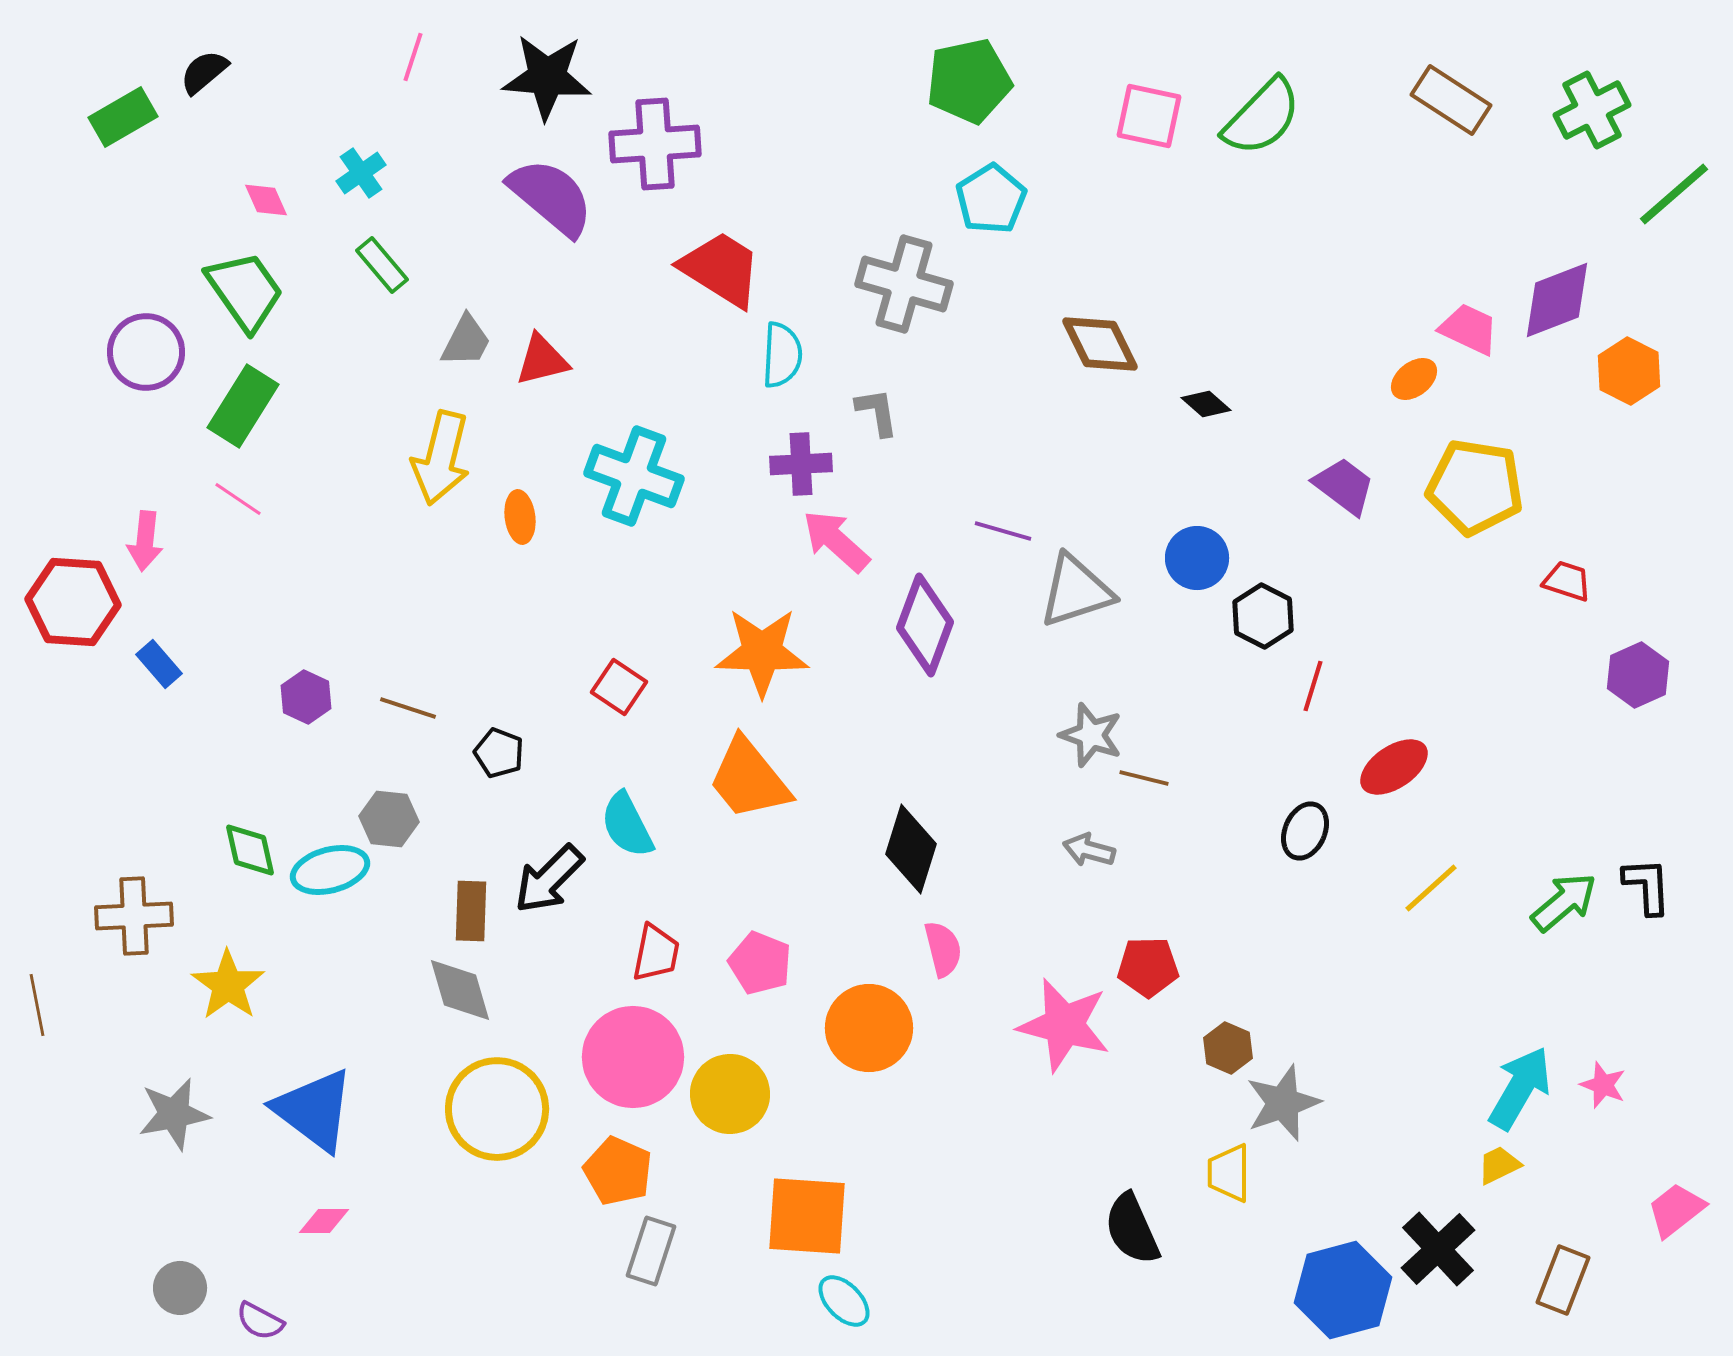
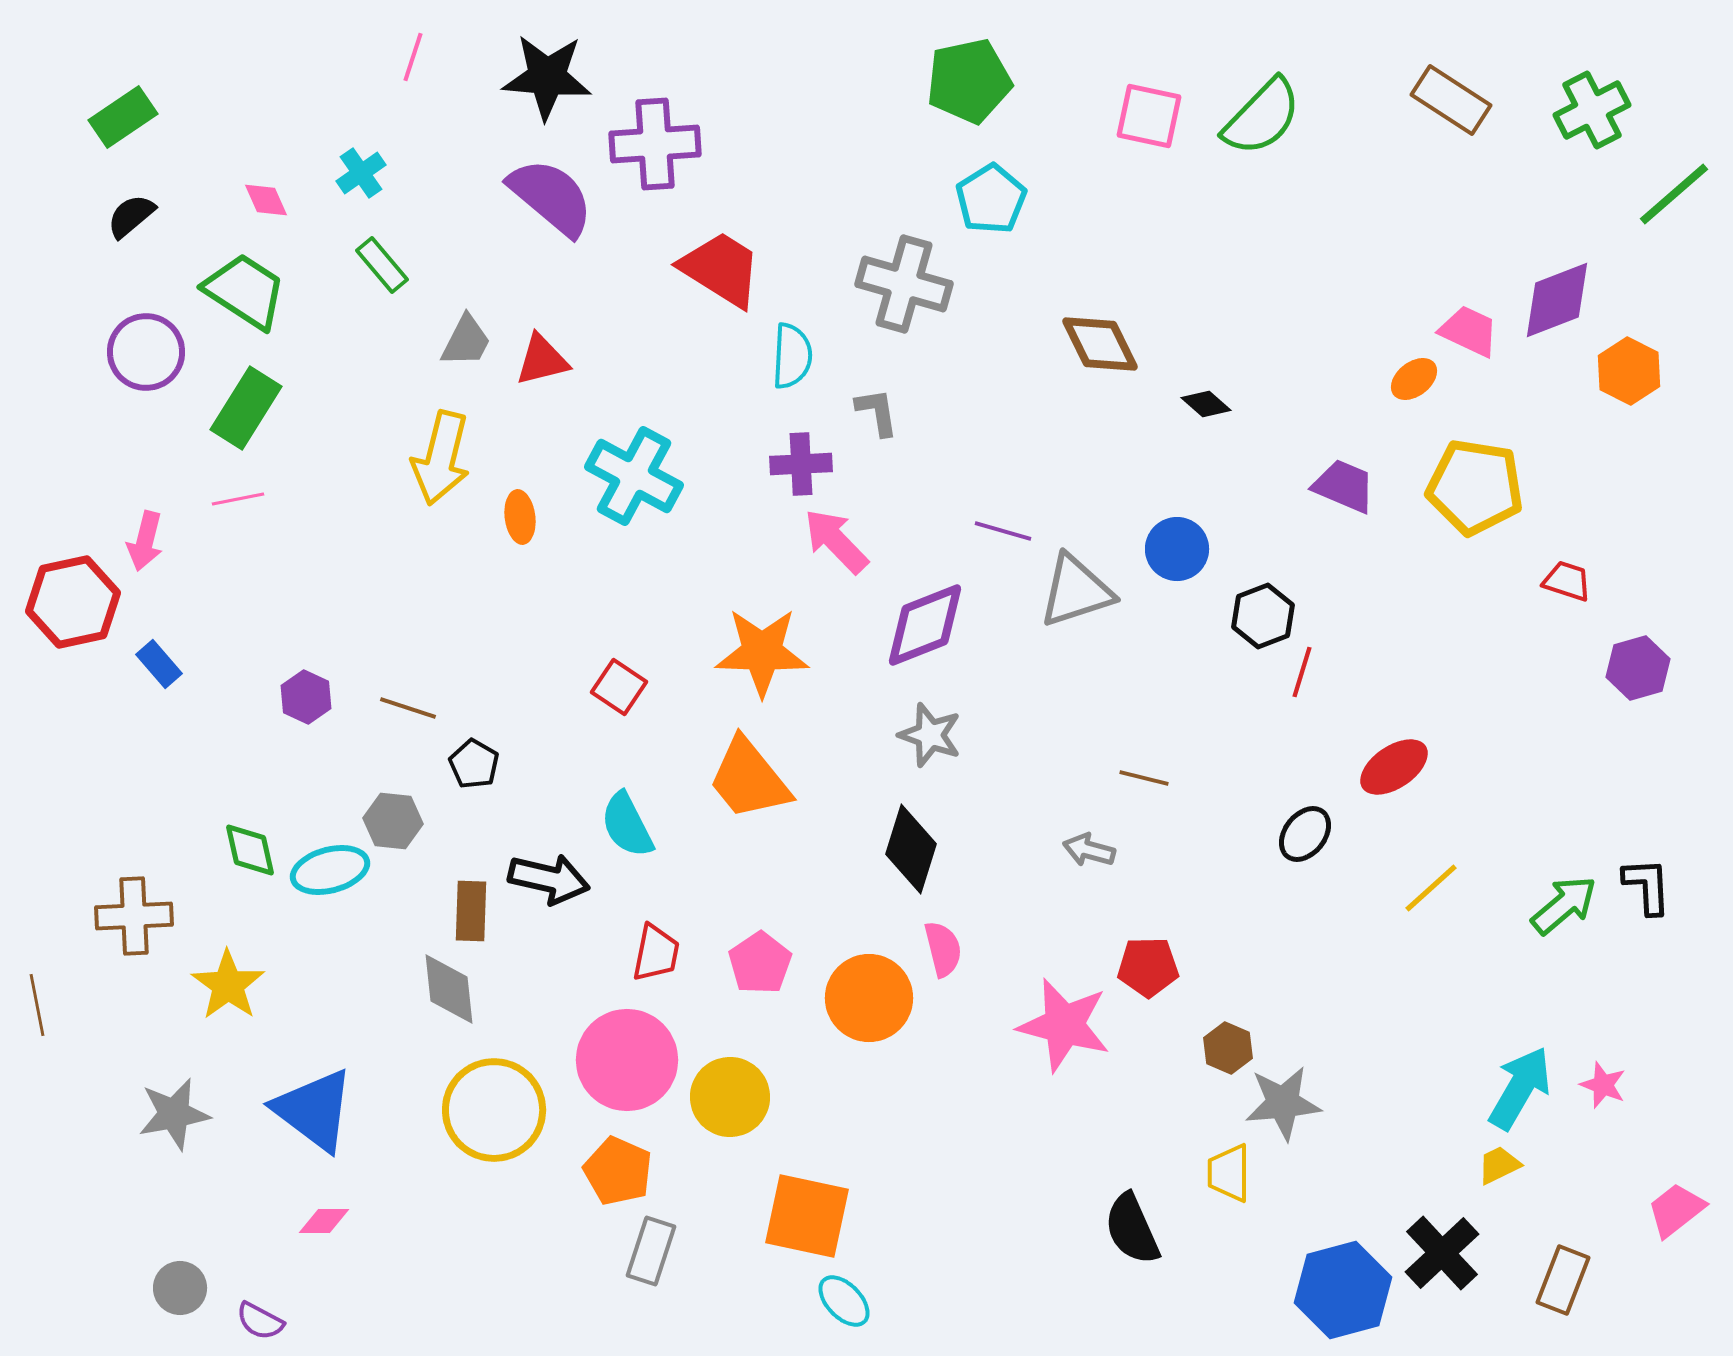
black semicircle at (204, 72): moved 73 px left, 144 px down
green rectangle at (123, 117): rotated 4 degrees counterclockwise
green trapezoid at (245, 291): rotated 22 degrees counterclockwise
pink trapezoid at (1469, 329): moved 2 px down
cyan semicircle at (782, 355): moved 10 px right, 1 px down
green rectangle at (243, 406): moved 3 px right, 2 px down
cyan cross at (634, 476): rotated 8 degrees clockwise
purple trapezoid at (1344, 486): rotated 14 degrees counterclockwise
pink line at (238, 499): rotated 45 degrees counterclockwise
pink arrow at (145, 541): rotated 8 degrees clockwise
pink arrow at (836, 541): rotated 4 degrees clockwise
blue circle at (1197, 558): moved 20 px left, 9 px up
red hexagon at (73, 602): rotated 16 degrees counterclockwise
black hexagon at (1263, 616): rotated 12 degrees clockwise
purple diamond at (925, 625): rotated 48 degrees clockwise
purple hexagon at (1638, 675): moved 7 px up; rotated 8 degrees clockwise
red line at (1313, 686): moved 11 px left, 14 px up
gray star at (1091, 735): moved 161 px left
black pentagon at (499, 753): moved 25 px left, 11 px down; rotated 9 degrees clockwise
gray hexagon at (389, 819): moved 4 px right, 2 px down
black ellipse at (1305, 831): moved 3 px down; rotated 14 degrees clockwise
black arrow at (549, 879): rotated 122 degrees counterclockwise
green arrow at (1564, 902): moved 3 px down
pink pentagon at (760, 963): rotated 16 degrees clockwise
gray diamond at (460, 990): moved 11 px left, 1 px up; rotated 10 degrees clockwise
orange circle at (869, 1028): moved 30 px up
pink circle at (633, 1057): moved 6 px left, 3 px down
yellow circle at (730, 1094): moved 3 px down
gray star at (1283, 1103): rotated 14 degrees clockwise
yellow circle at (497, 1109): moved 3 px left, 1 px down
orange square at (807, 1216): rotated 8 degrees clockwise
black cross at (1438, 1249): moved 4 px right, 4 px down
